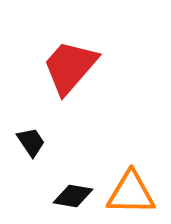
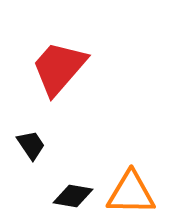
red trapezoid: moved 11 px left, 1 px down
black trapezoid: moved 3 px down
